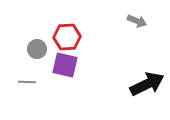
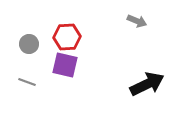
gray circle: moved 8 px left, 5 px up
gray line: rotated 18 degrees clockwise
